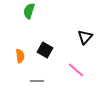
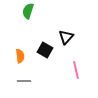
green semicircle: moved 1 px left
black triangle: moved 19 px left
pink line: rotated 36 degrees clockwise
gray line: moved 13 px left
